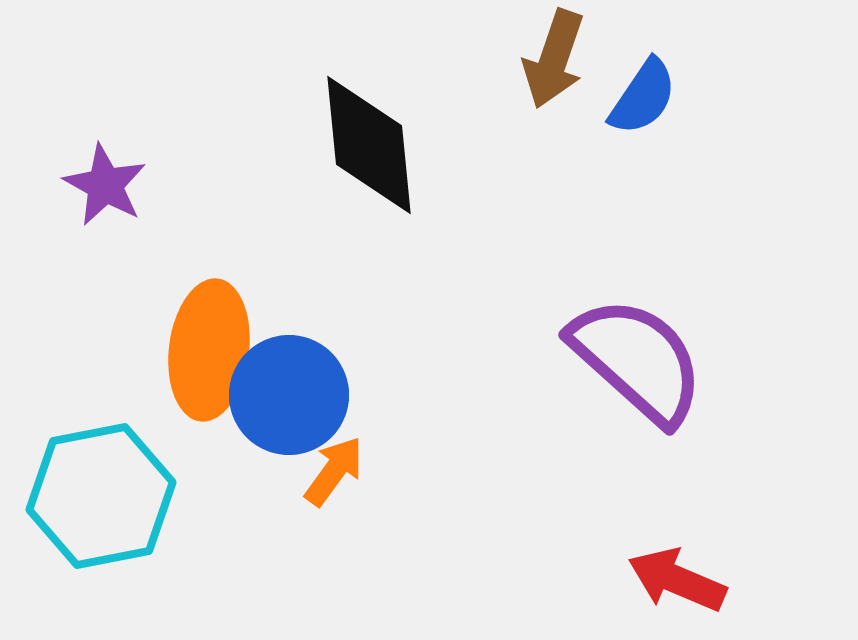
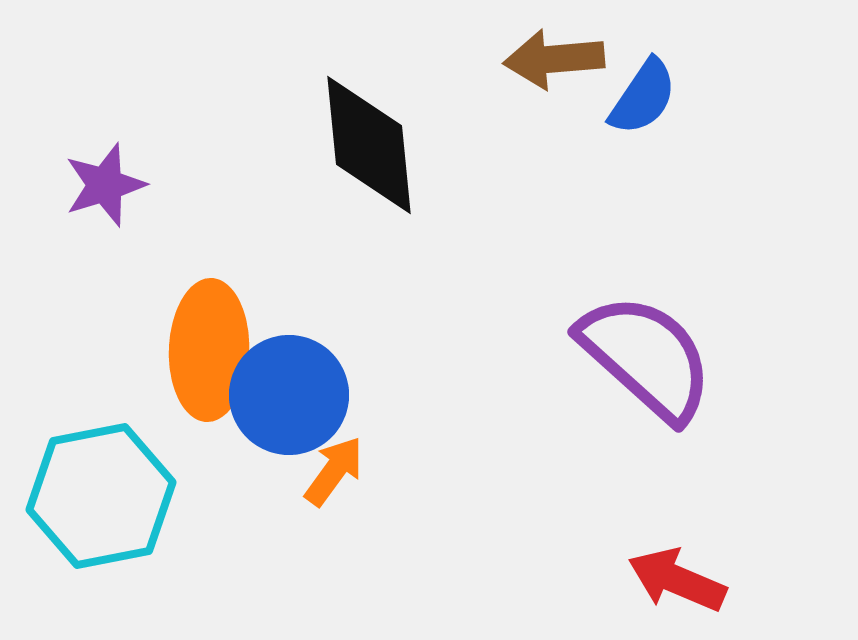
brown arrow: rotated 66 degrees clockwise
purple star: rotated 26 degrees clockwise
orange ellipse: rotated 5 degrees counterclockwise
purple semicircle: moved 9 px right, 3 px up
